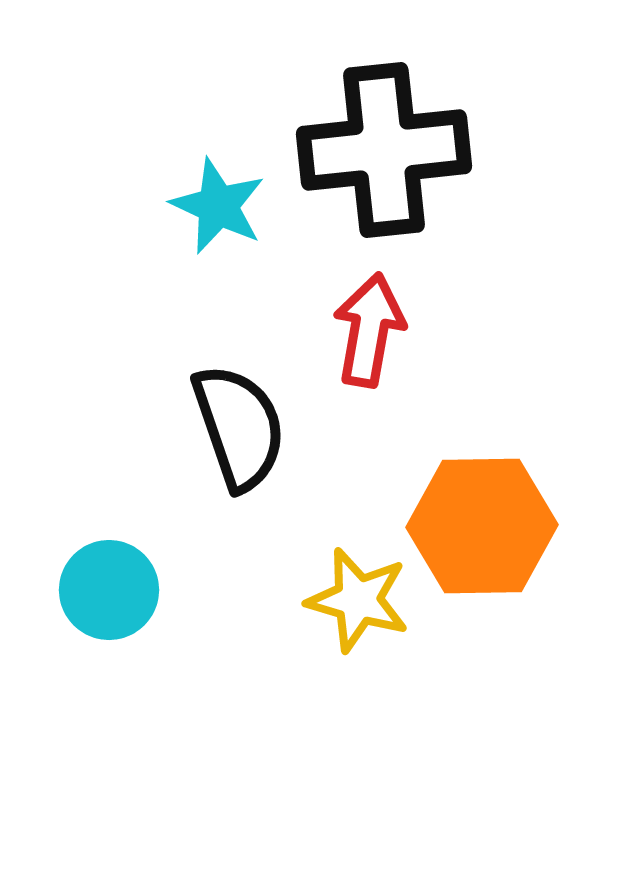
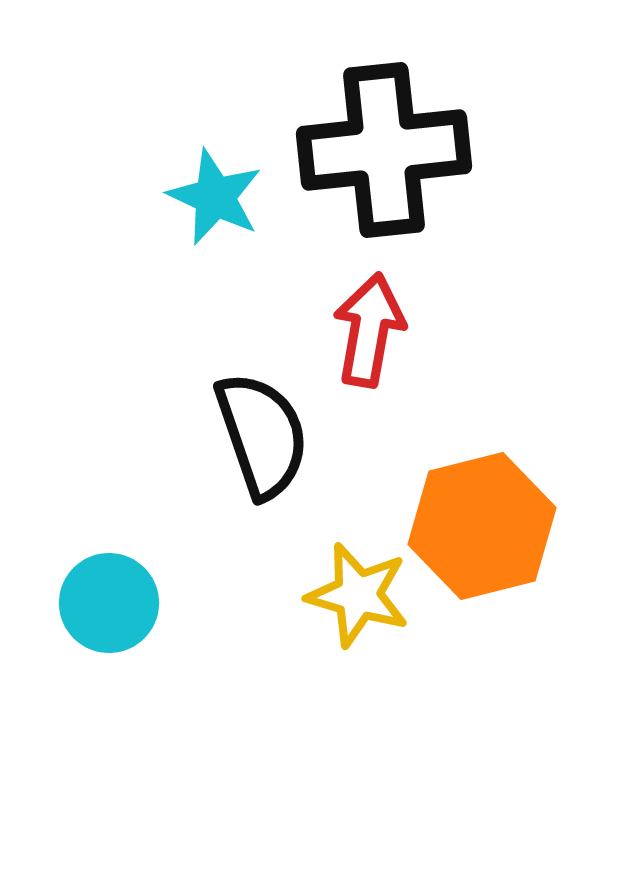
cyan star: moved 3 px left, 9 px up
black semicircle: moved 23 px right, 8 px down
orange hexagon: rotated 13 degrees counterclockwise
cyan circle: moved 13 px down
yellow star: moved 5 px up
